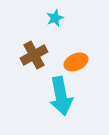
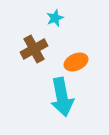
brown cross: moved 6 px up
cyan arrow: moved 1 px right, 1 px down
